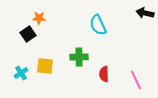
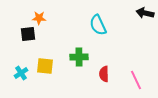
black square: rotated 28 degrees clockwise
